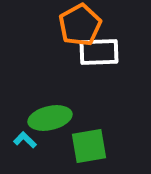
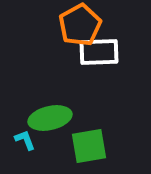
cyan L-shape: rotated 25 degrees clockwise
